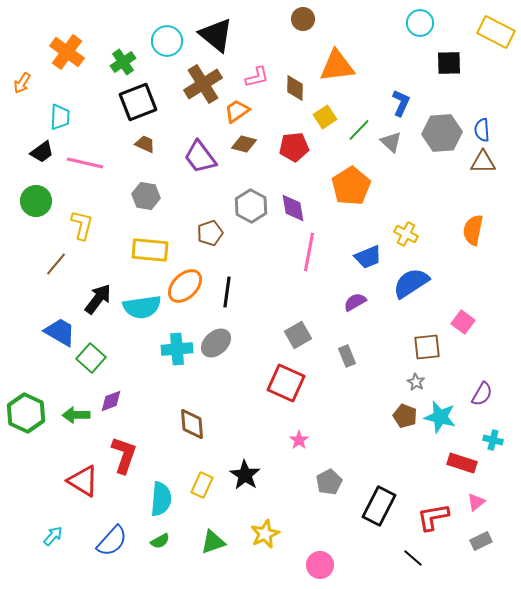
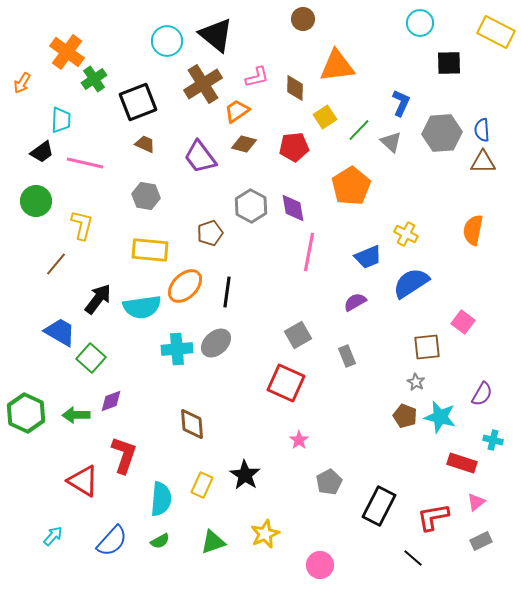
green cross at (123, 62): moved 29 px left, 17 px down
cyan trapezoid at (60, 117): moved 1 px right, 3 px down
